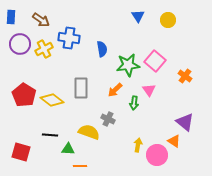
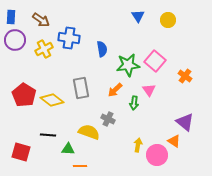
purple circle: moved 5 px left, 4 px up
gray rectangle: rotated 10 degrees counterclockwise
black line: moved 2 px left
